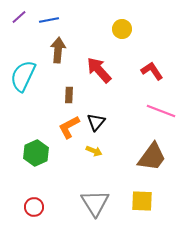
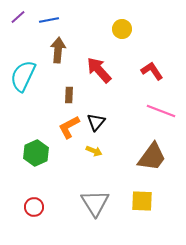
purple line: moved 1 px left
